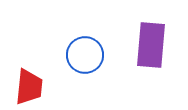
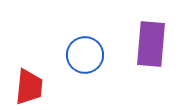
purple rectangle: moved 1 px up
